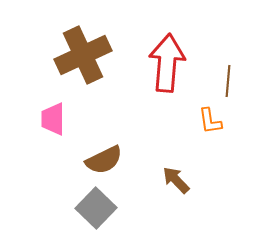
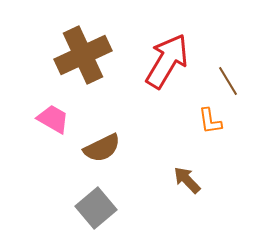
red arrow: moved 2 px up; rotated 26 degrees clockwise
brown line: rotated 36 degrees counterclockwise
pink trapezoid: rotated 120 degrees clockwise
brown semicircle: moved 2 px left, 12 px up
brown arrow: moved 11 px right
gray square: rotated 6 degrees clockwise
